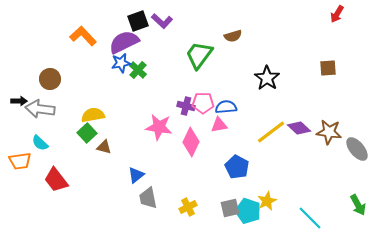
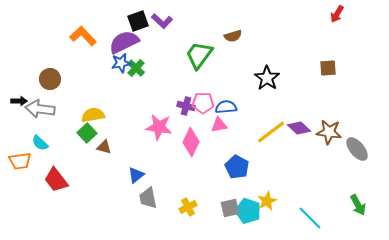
green cross: moved 2 px left, 2 px up
